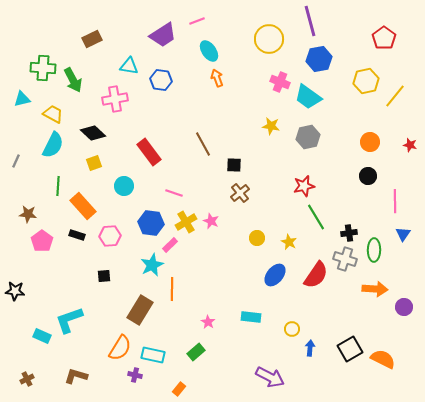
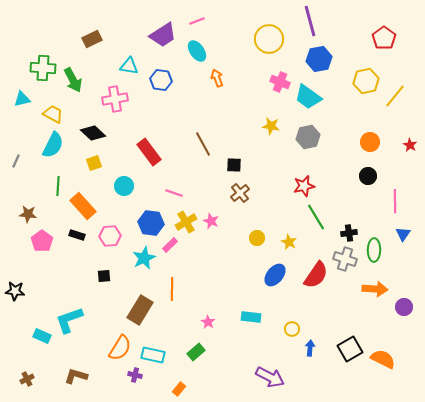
cyan ellipse at (209, 51): moved 12 px left
red star at (410, 145): rotated 16 degrees clockwise
cyan star at (152, 265): moved 8 px left, 7 px up
